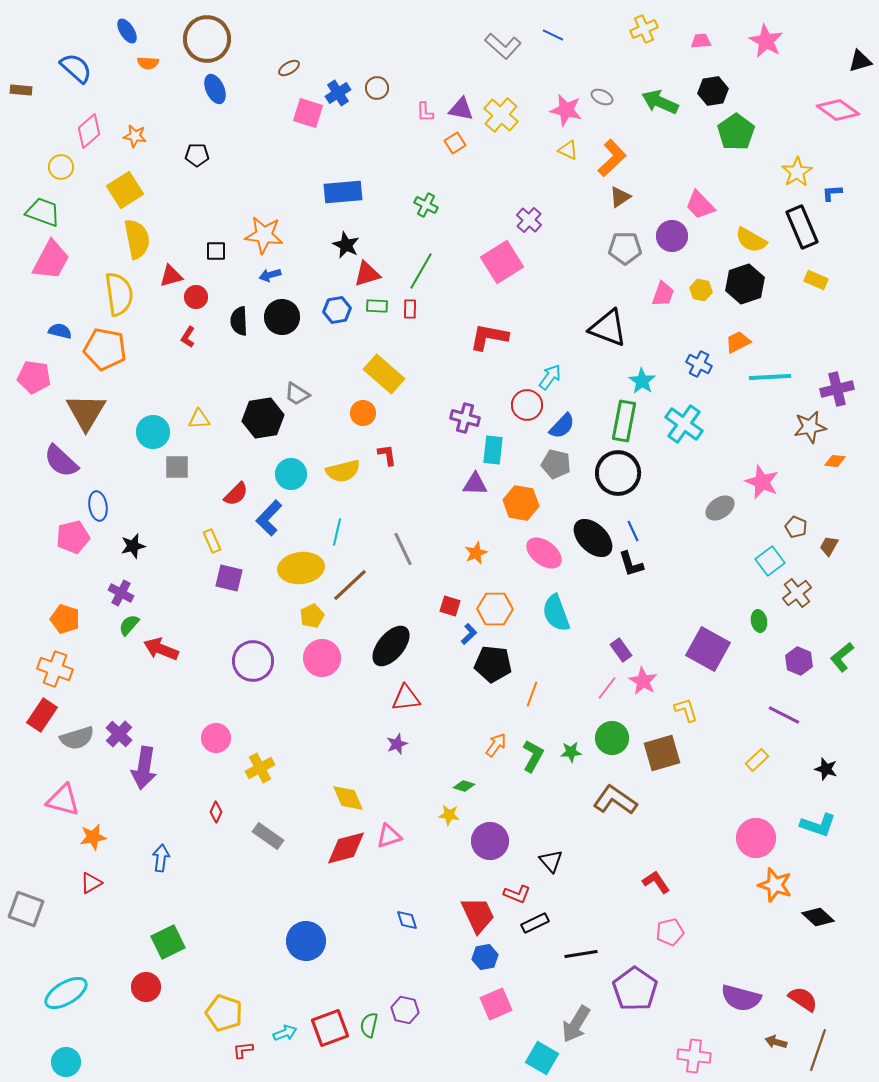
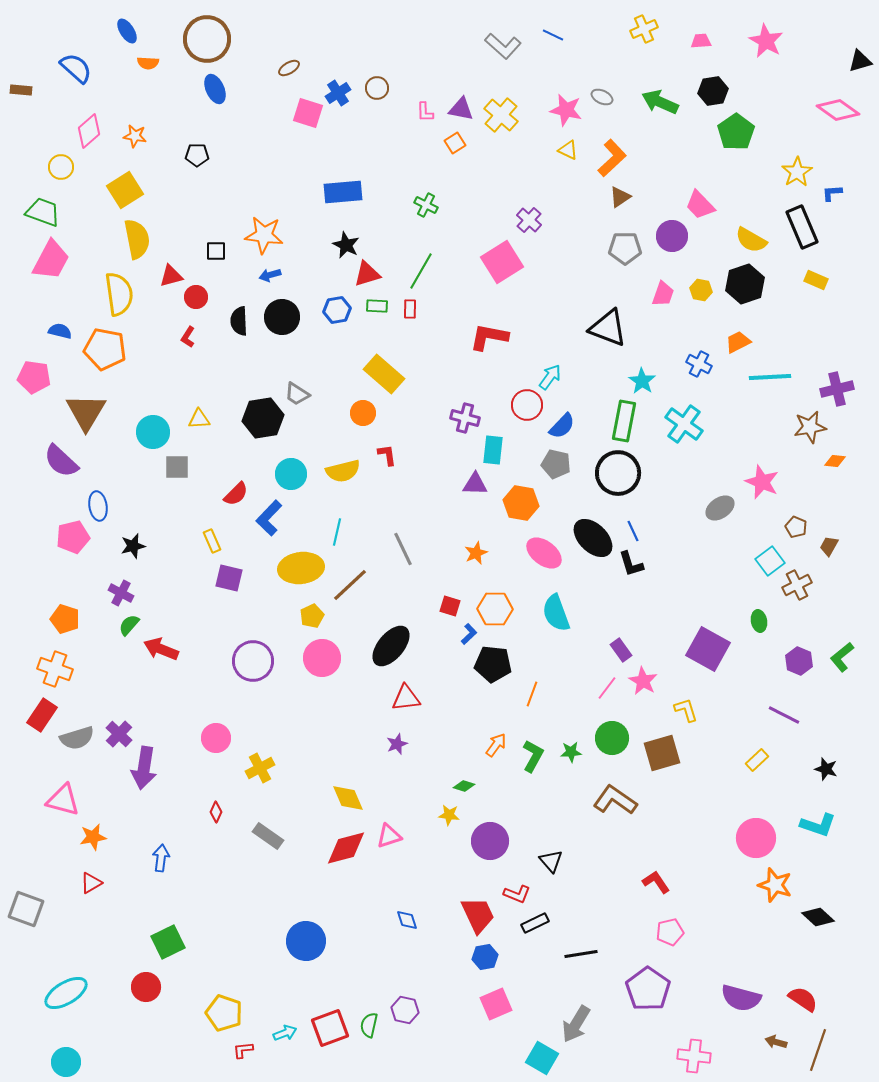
brown cross at (797, 593): moved 8 px up; rotated 12 degrees clockwise
purple pentagon at (635, 989): moved 13 px right
